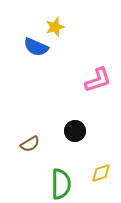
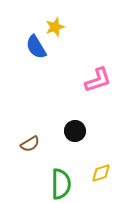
blue semicircle: rotated 35 degrees clockwise
